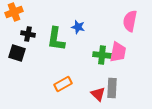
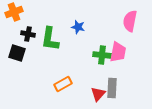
green L-shape: moved 6 px left
red triangle: rotated 28 degrees clockwise
